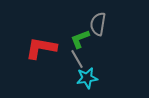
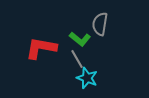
gray semicircle: moved 2 px right
green L-shape: rotated 120 degrees counterclockwise
cyan star: rotated 30 degrees clockwise
